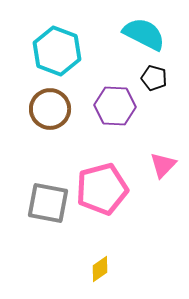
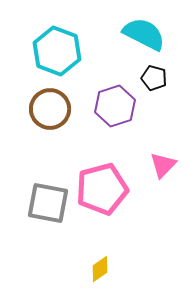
purple hexagon: rotated 21 degrees counterclockwise
